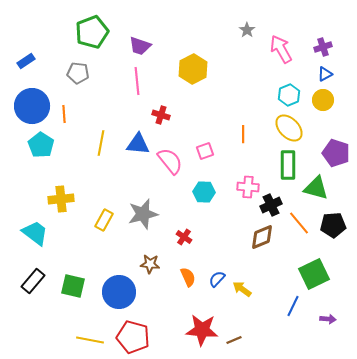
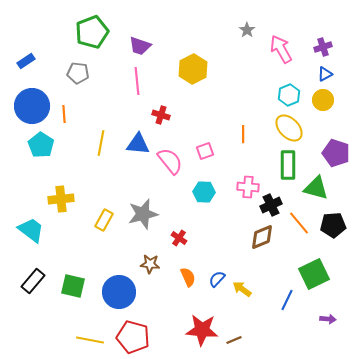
cyan trapezoid at (35, 233): moved 4 px left, 3 px up
red cross at (184, 237): moved 5 px left, 1 px down
blue line at (293, 306): moved 6 px left, 6 px up
